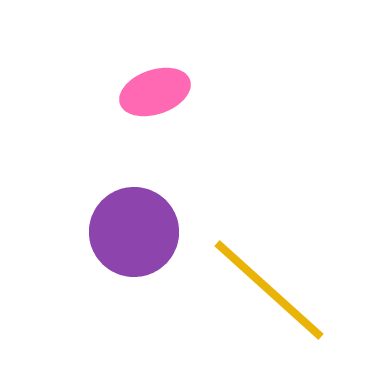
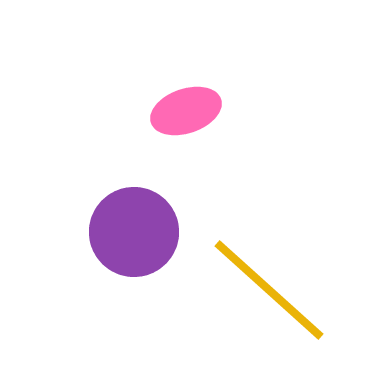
pink ellipse: moved 31 px right, 19 px down
